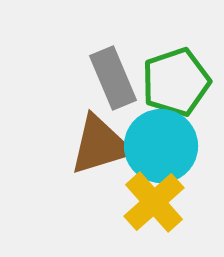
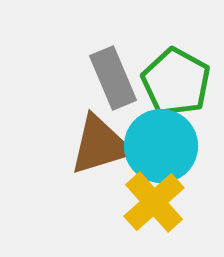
green pentagon: rotated 24 degrees counterclockwise
